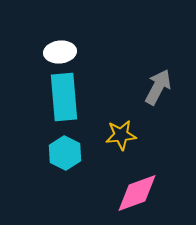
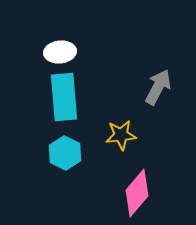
pink diamond: rotated 30 degrees counterclockwise
